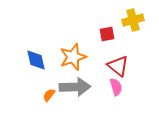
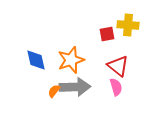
yellow cross: moved 5 px left, 5 px down; rotated 20 degrees clockwise
orange star: moved 2 px left, 3 px down
orange semicircle: moved 5 px right, 4 px up
